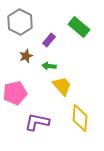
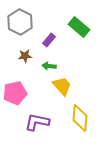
brown star: moved 1 px left; rotated 16 degrees clockwise
